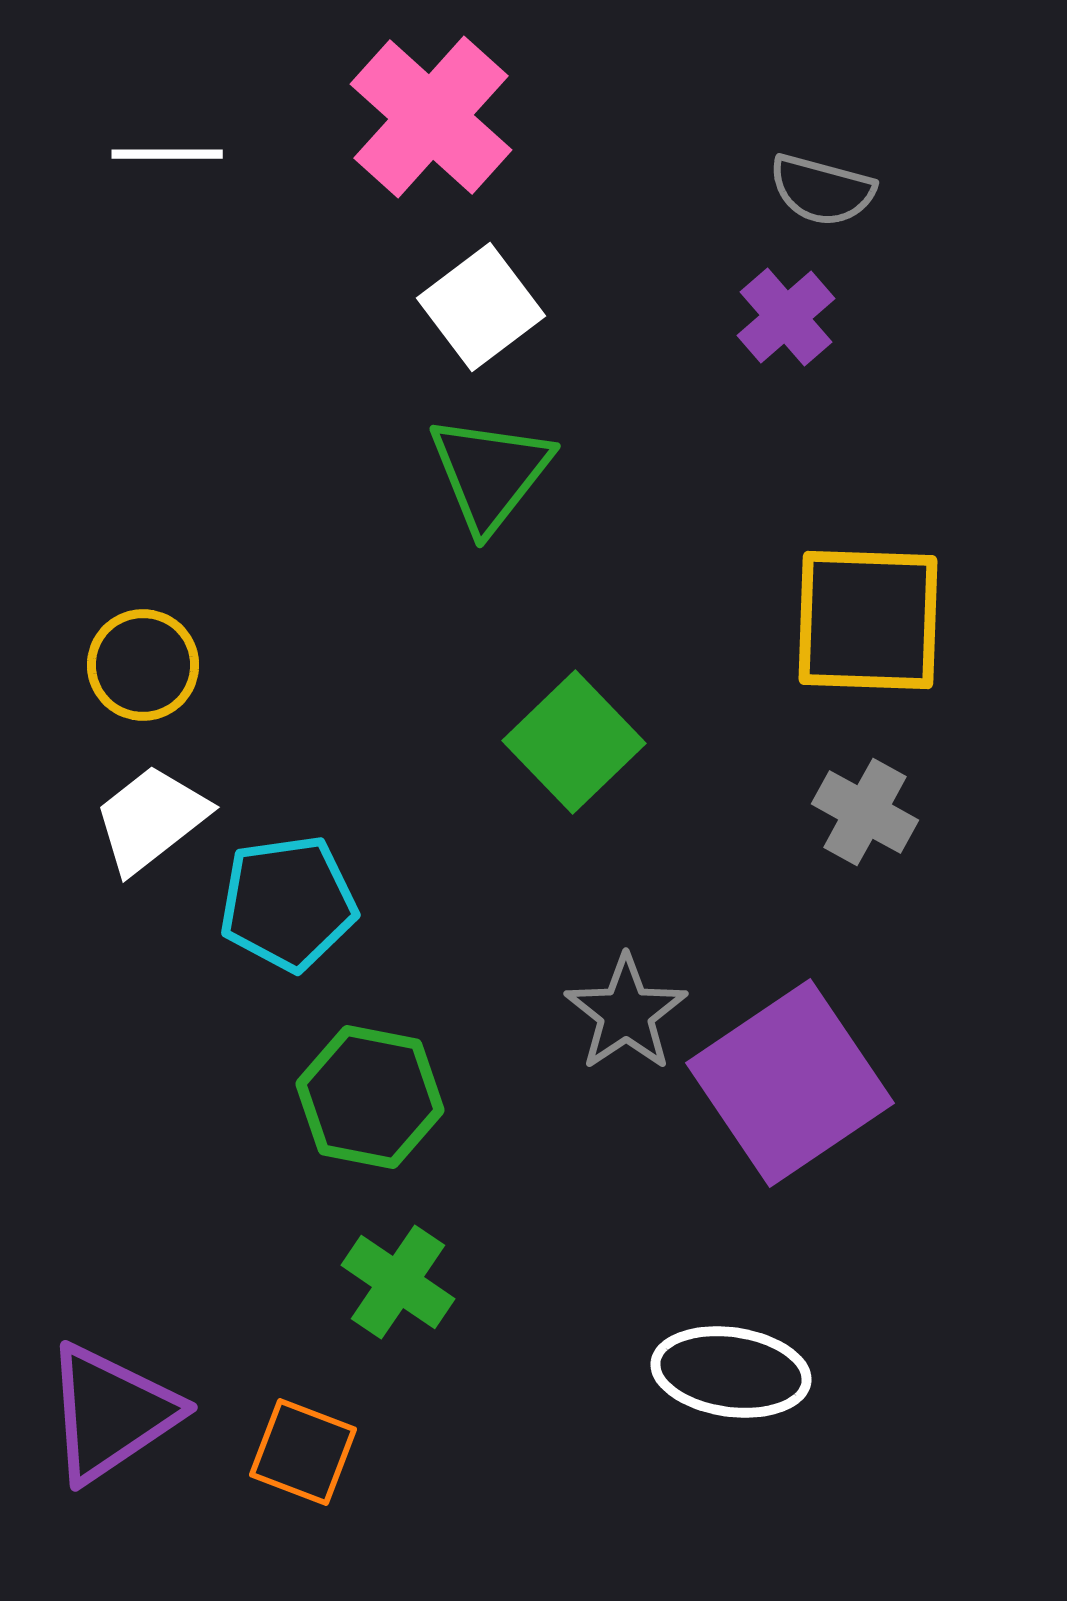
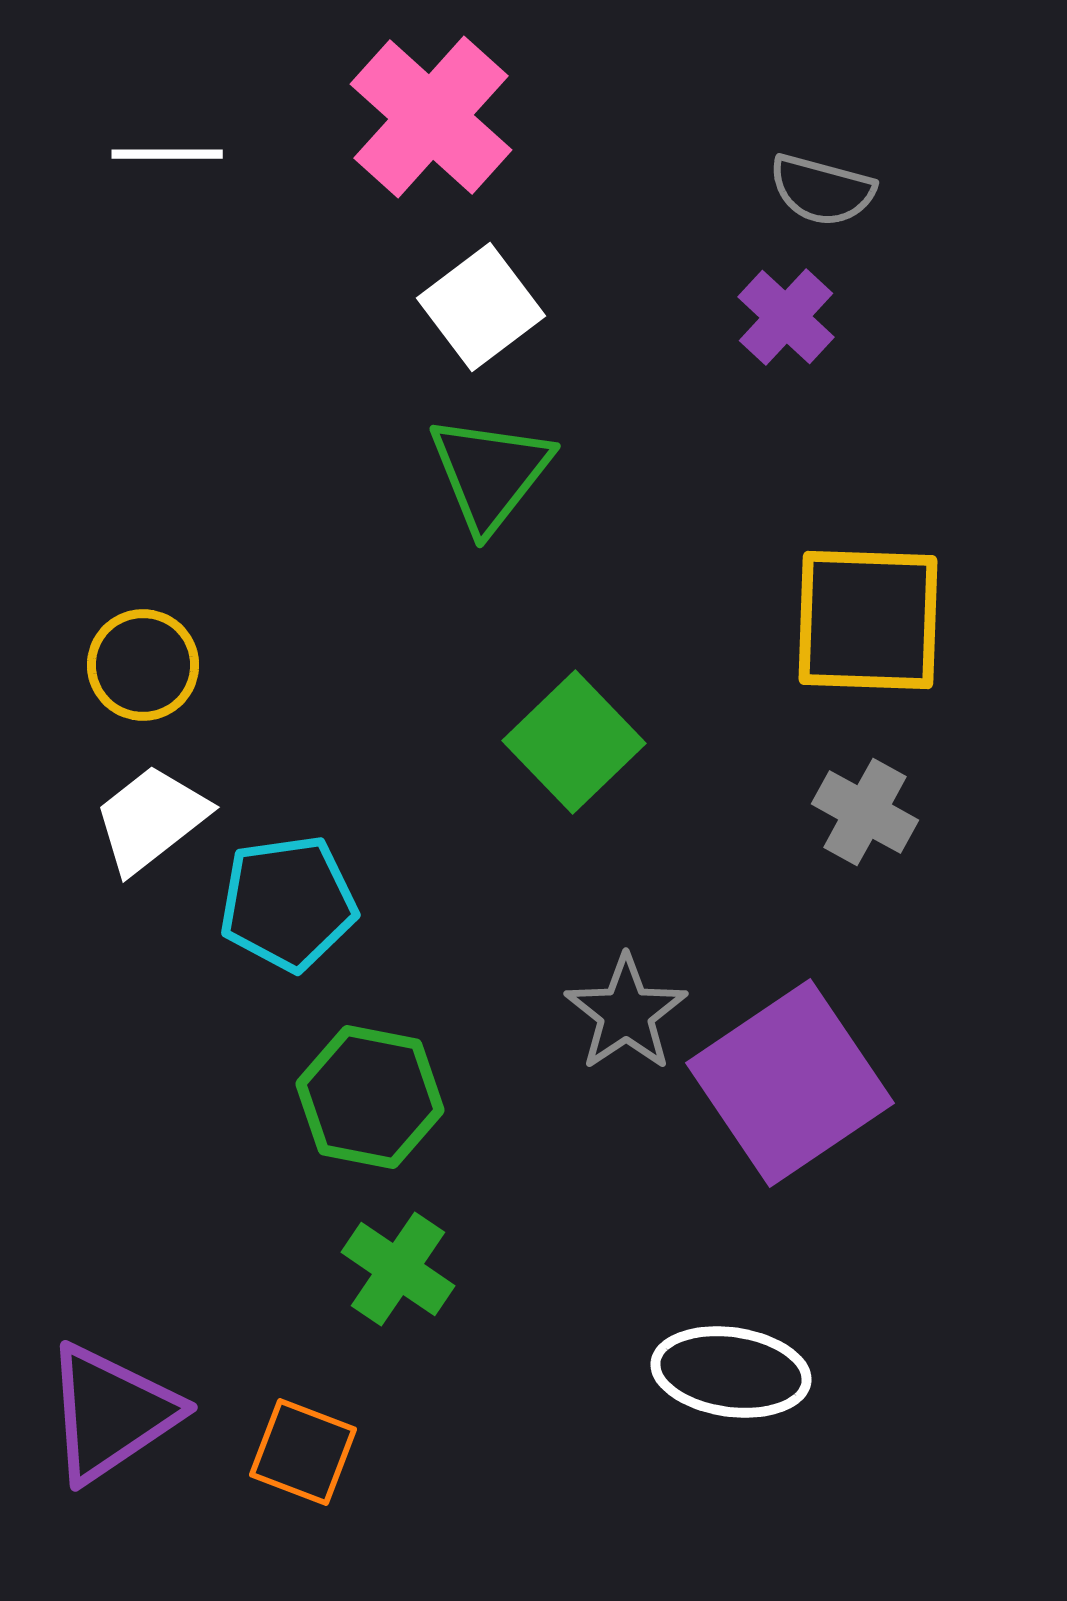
purple cross: rotated 6 degrees counterclockwise
green cross: moved 13 px up
